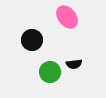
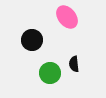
black semicircle: rotated 91 degrees clockwise
green circle: moved 1 px down
